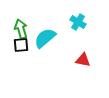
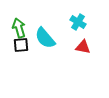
green arrow: moved 2 px left, 1 px up
cyan semicircle: rotated 90 degrees counterclockwise
red triangle: moved 13 px up
